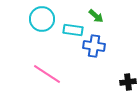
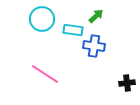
green arrow: rotated 84 degrees counterclockwise
pink line: moved 2 px left
black cross: moved 1 px left, 1 px down
